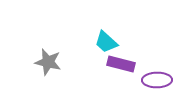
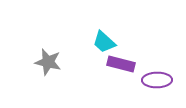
cyan trapezoid: moved 2 px left
